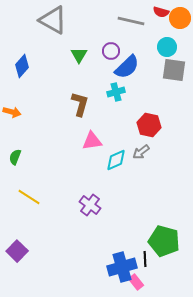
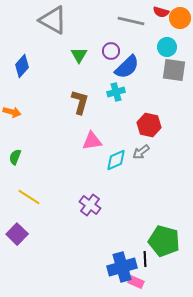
brown L-shape: moved 2 px up
purple square: moved 17 px up
pink rectangle: rotated 28 degrees counterclockwise
